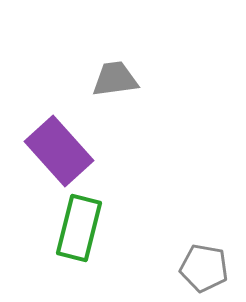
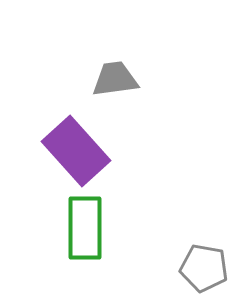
purple rectangle: moved 17 px right
green rectangle: moved 6 px right; rotated 14 degrees counterclockwise
